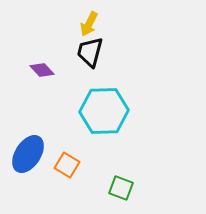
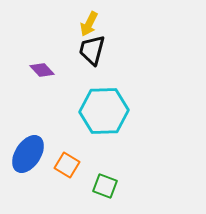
black trapezoid: moved 2 px right, 2 px up
green square: moved 16 px left, 2 px up
